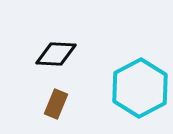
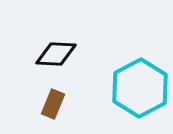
brown rectangle: moved 3 px left
